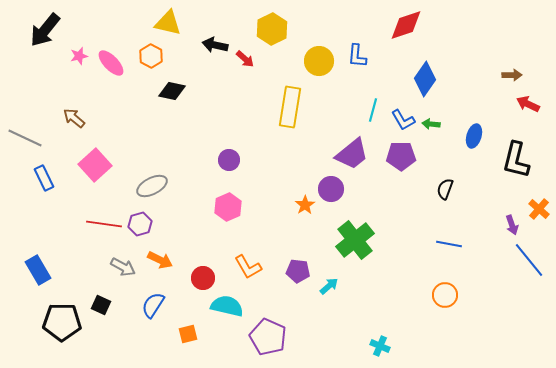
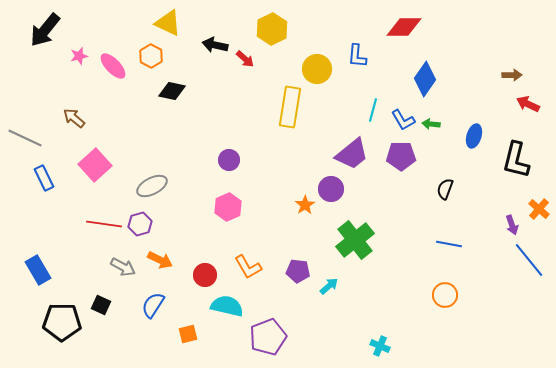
yellow triangle at (168, 23): rotated 12 degrees clockwise
red diamond at (406, 25): moved 2 px left, 2 px down; rotated 18 degrees clockwise
yellow circle at (319, 61): moved 2 px left, 8 px down
pink ellipse at (111, 63): moved 2 px right, 3 px down
red circle at (203, 278): moved 2 px right, 3 px up
purple pentagon at (268, 337): rotated 27 degrees clockwise
